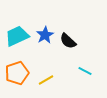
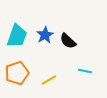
cyan trapezoid: rotated 135 degrees clockwise
cyan line: rotated 16 degrees counterclockwise
yellow line: moved 3 px right
